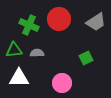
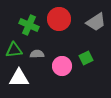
gray semicircle: moved 1 px down
pink circle: moved 17 px up
